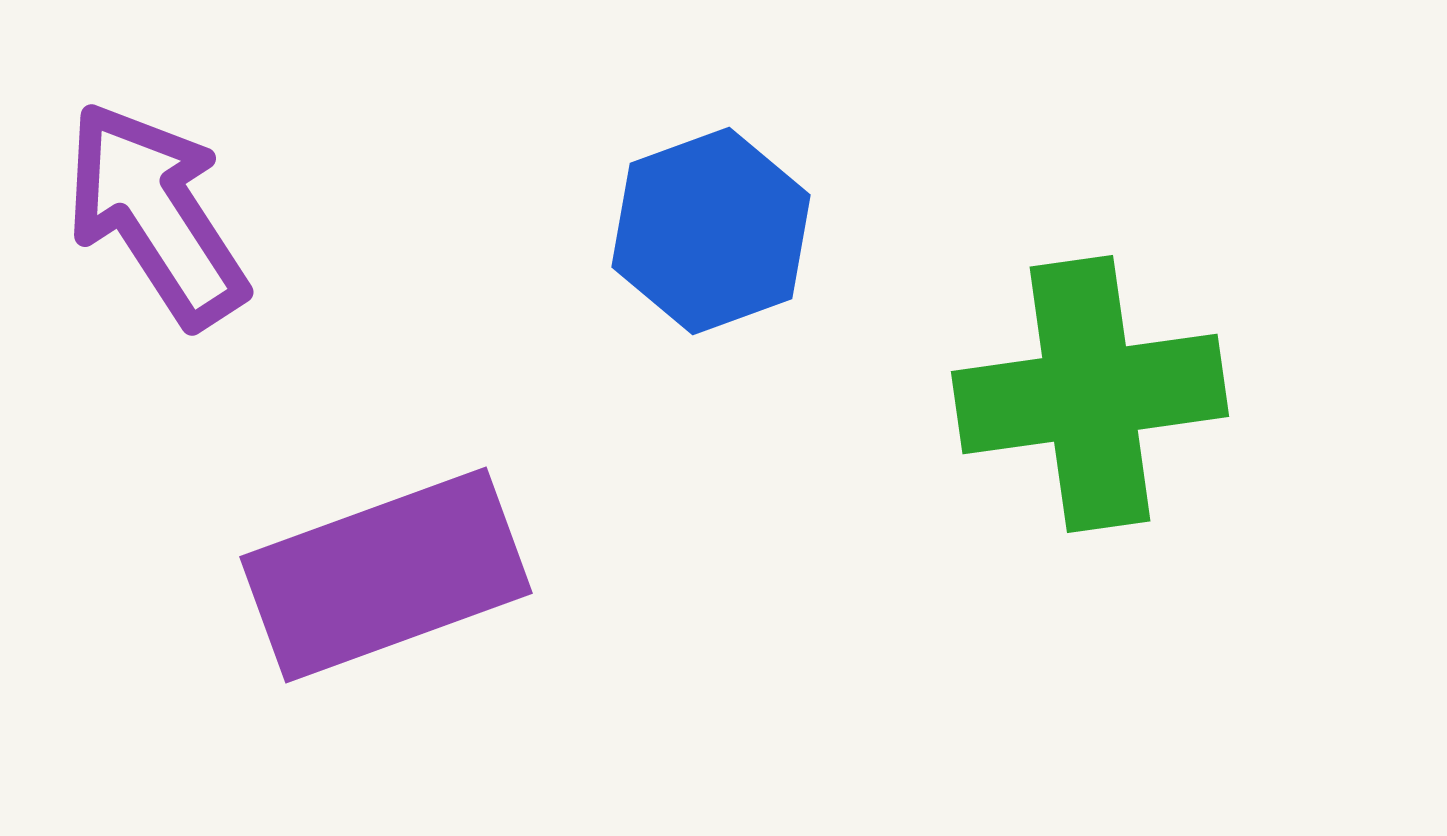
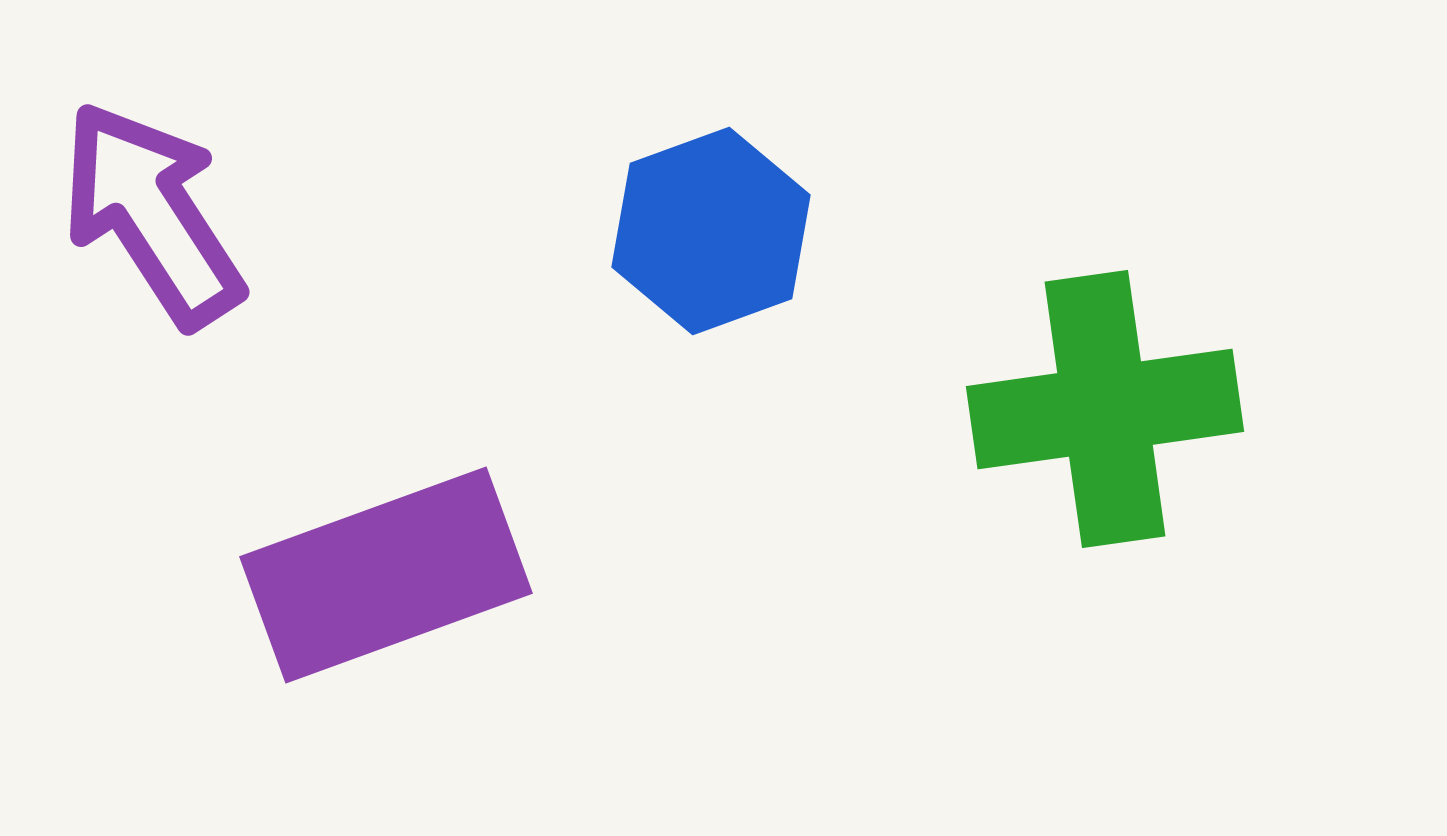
purple arrow: moved 4 px left
green cross: moved 15 px right, 15 px down
